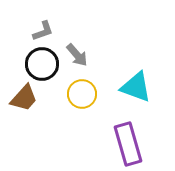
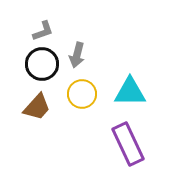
gray arrow: rotated 55 degrees clockwise
cyan triangle: moved 6 px left, 5 px down; rotated 20 degrees counterclockwise
brown trapezoid: moved 13 px right, 9 px down
purple rectangle: rotated 9 degrees counterclockwise
